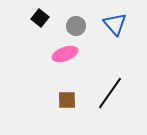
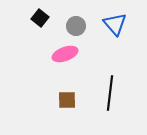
black line: rotated 28 degrees counterclockwise
